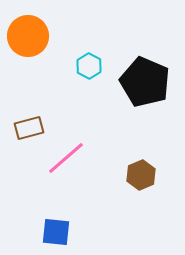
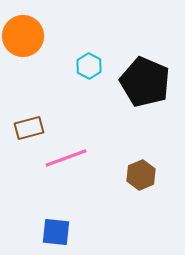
orange circle: moved 5 px left
pink line: rotated 21 degrees clockwise
